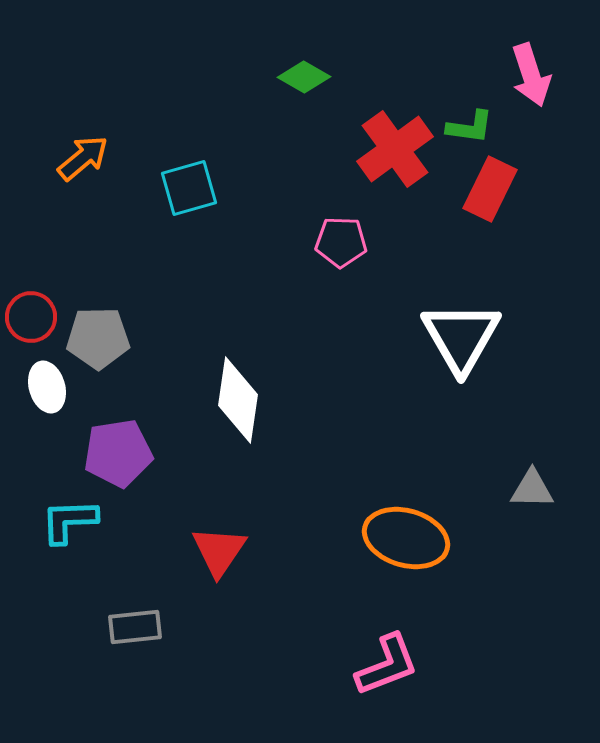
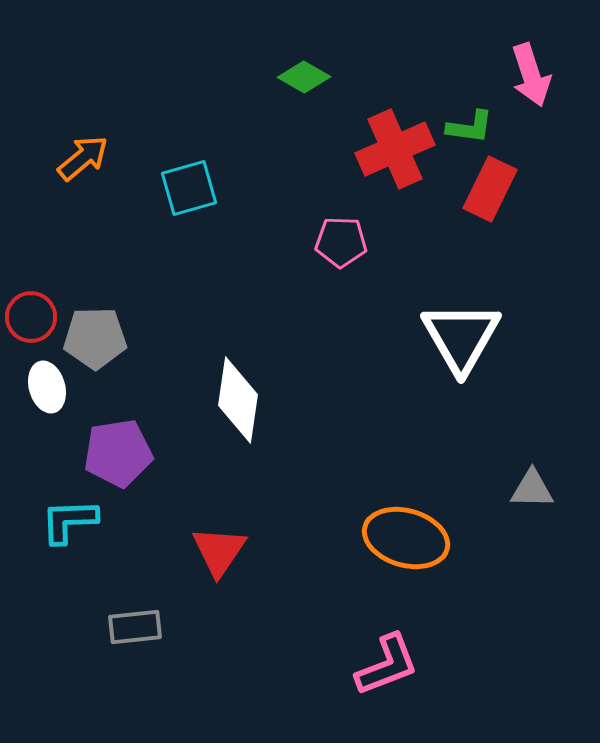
red cross: rotated 12 degrees clockwise
gray pentagon: moved 3 px left
